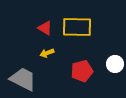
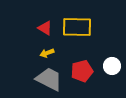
white circle: moved 3 px left, 2 px down
gray trapezoid: moved 26 px right
